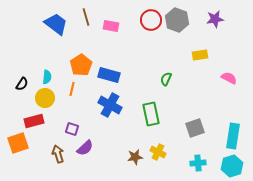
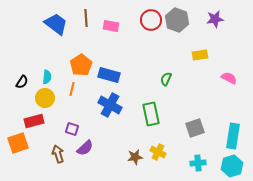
brown line: moved 1 px down; rotated 12 degrees clockwise
black semicircle: moved 2 px up
